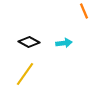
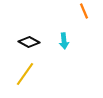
cyan arrow: moved 2 px up; rotated 91 degrees clockwise
